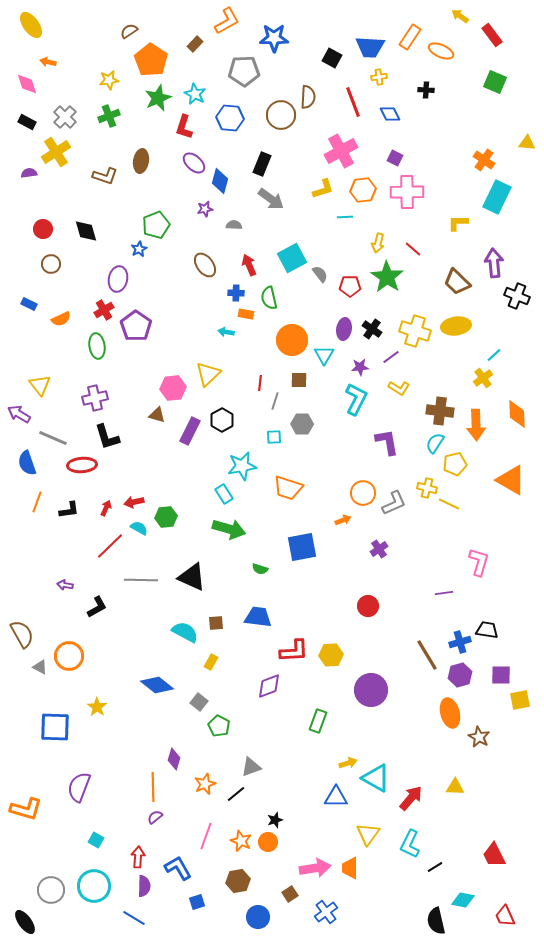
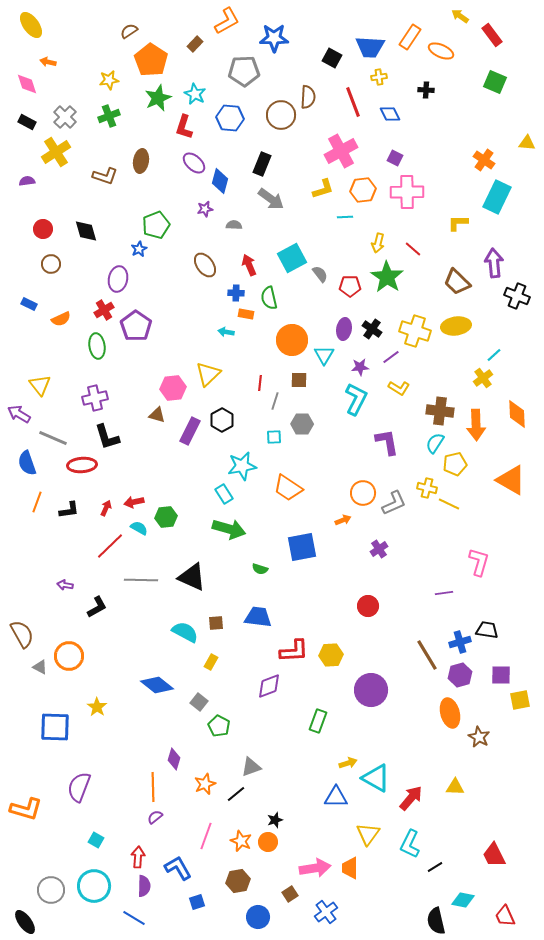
purple semicircle at (29, 173): moved 2 px left, 8 px down
orange trapezoid at (288, 488): rotated 16 degrees clockwise
